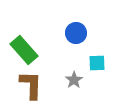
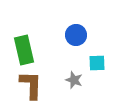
blue circle: moved 2 px down
green rectangle: rotated 28 degrees clockwise
gray star: rotated 18 degrees counterclockwise
